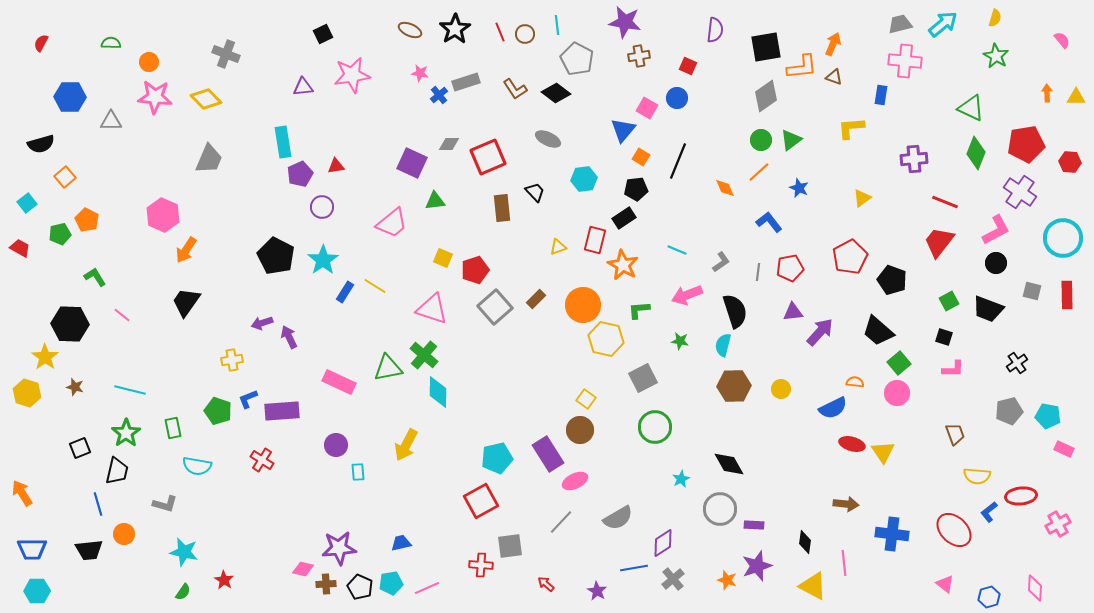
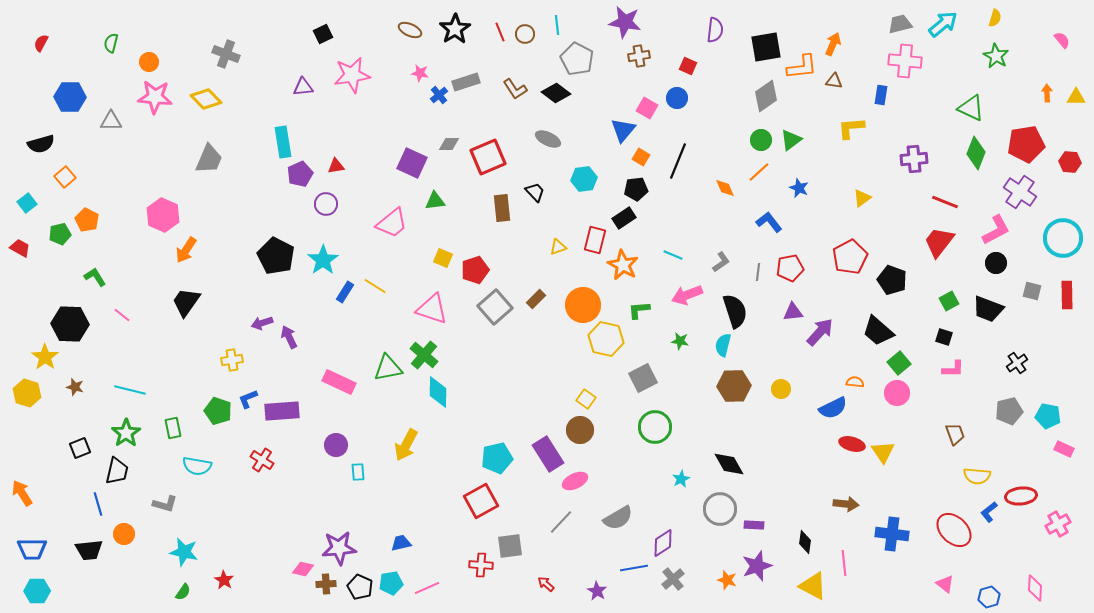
green semicircle at (111, 43): rotated 78 degrees counterclockwise
brown triangle at (834, 77): moved 4 px down; rotated 12 degrees counterclockwise
purple circle at (322, 207): moved 4 px right, 3 px up
cyan line at (677, 250): moved 4 px left, 5 px down
